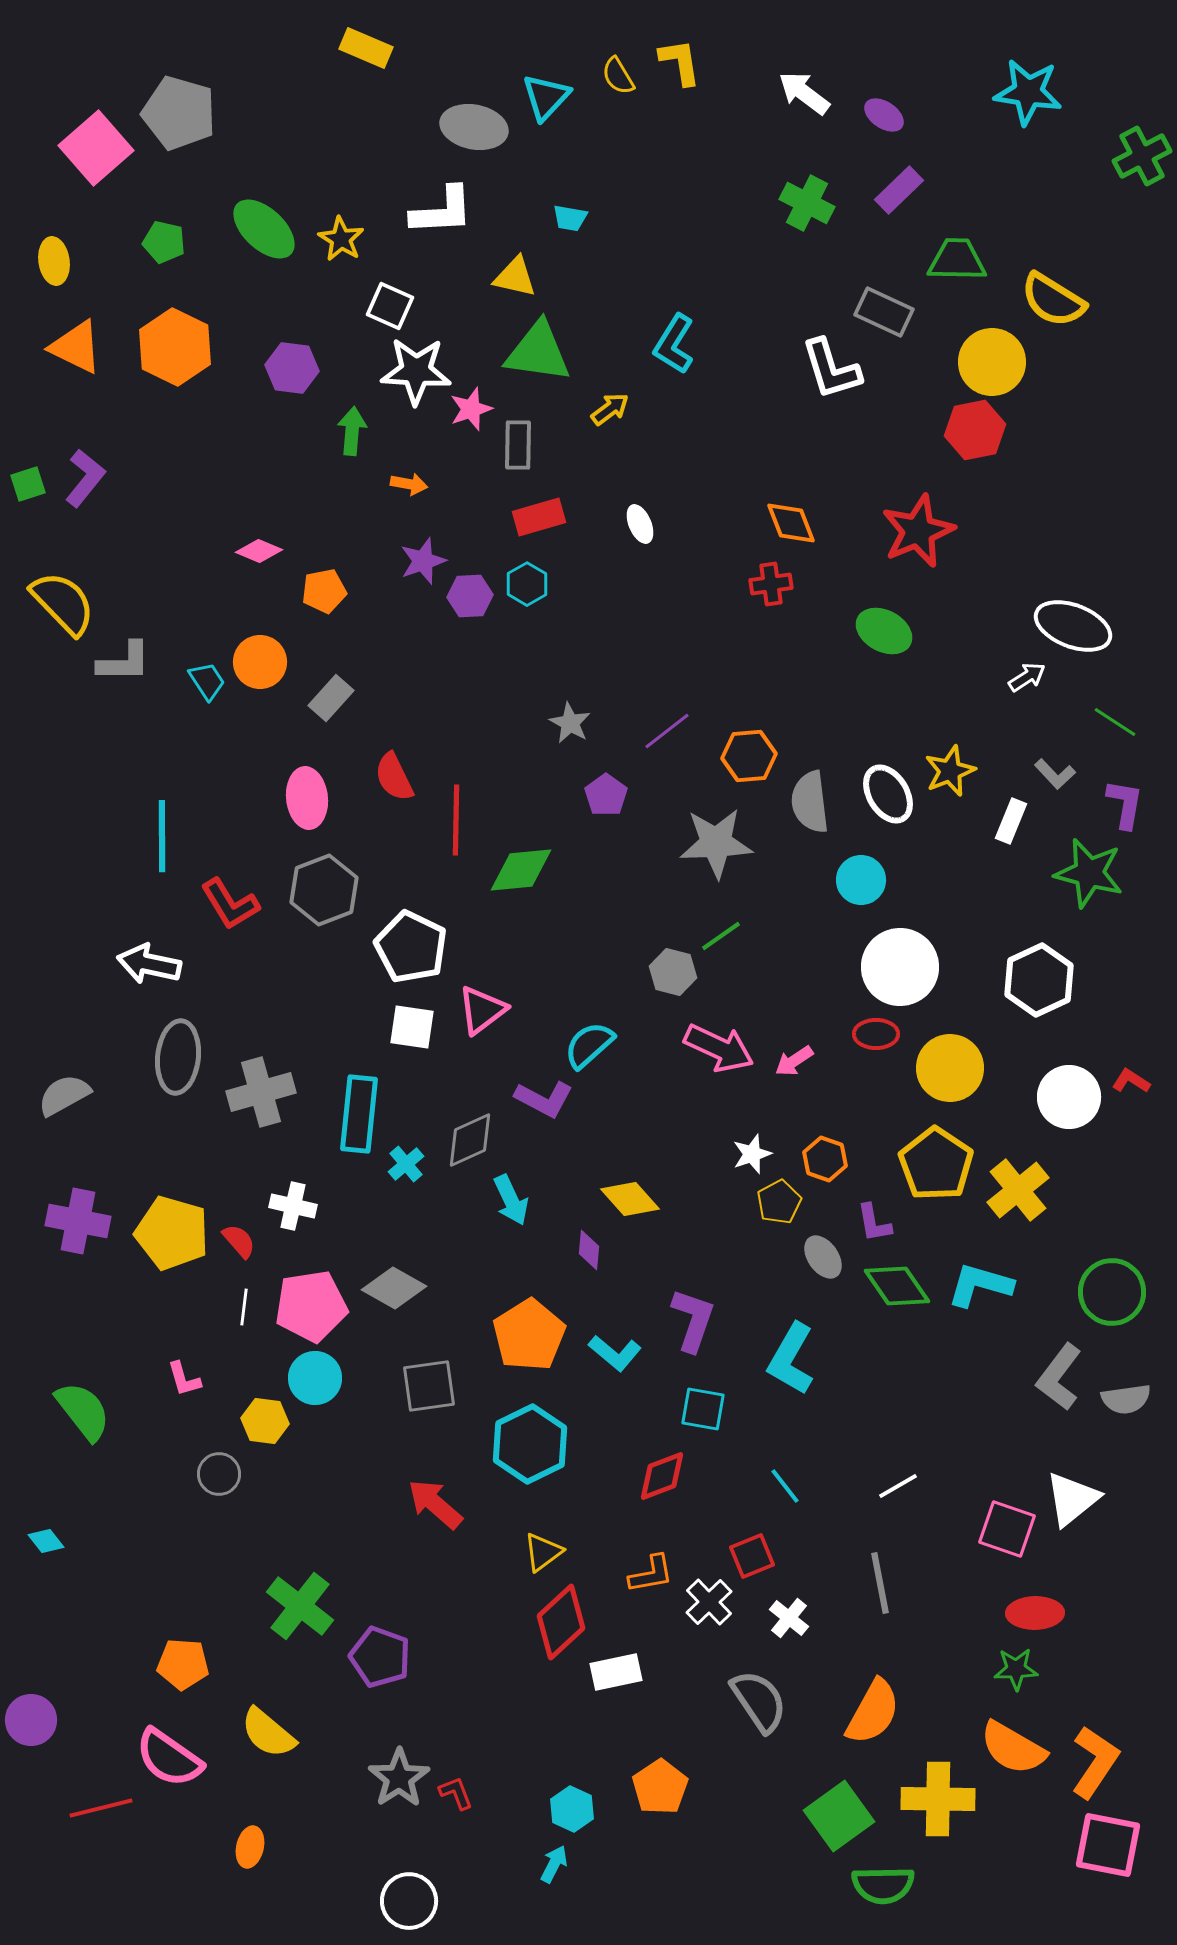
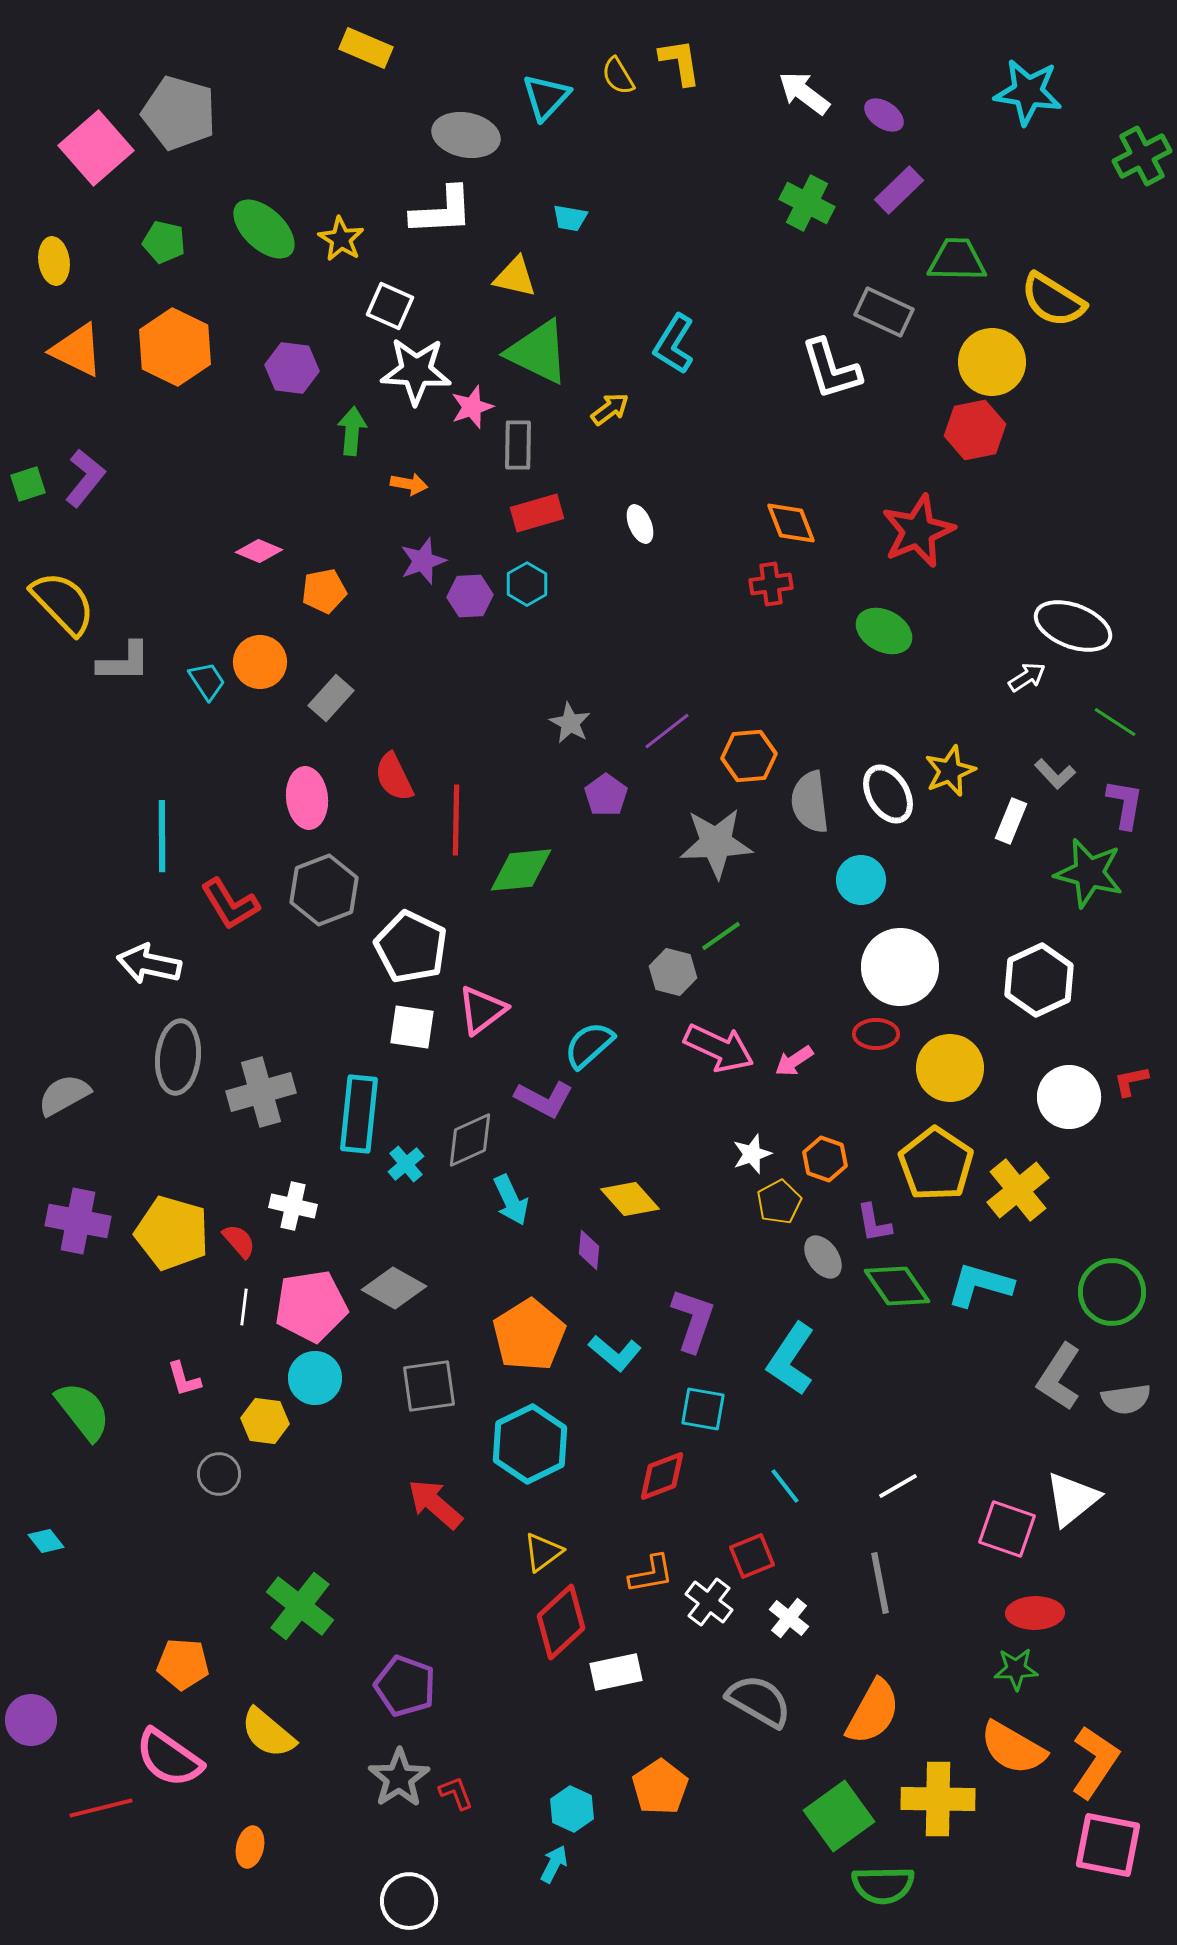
gray ellipse at (474, 127): moved 8 px left, 8 px down
orange triangle at (76, 347): moved 1 px right, 3 px down
green triangle at (538, 352): rotated 18 degrees clockwise
pink star at (471, 409): moved 1 px right, 2 px up
red rectangle at (539, 517): moved 2 px left, 4 px up
red L-shape at (1131, 1081): rotated 45 degrees counterclockwise
cyan L-shape at (791, 1359): rotated 4 degrees clockwise
gray L-shape at (1059, 1377): rotated 4 degrees counterclockwise
white cross at (709, 1602): rotated 9 degrees counterclockwise
purple pentagon at (380, 1657): moved 25 px right, 29 px down
gray semicircle at (759, 1701): rotated 26 degrees counterclockwise
